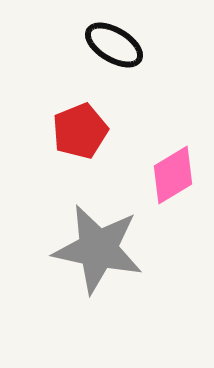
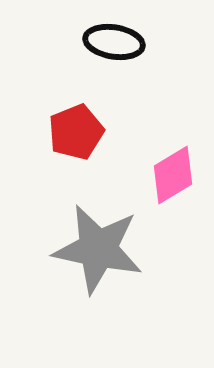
black ellipse: moved 3 px up; rotated 22 degrees counterclockwise
red pentagon: moved 4 px left, 1 px down
